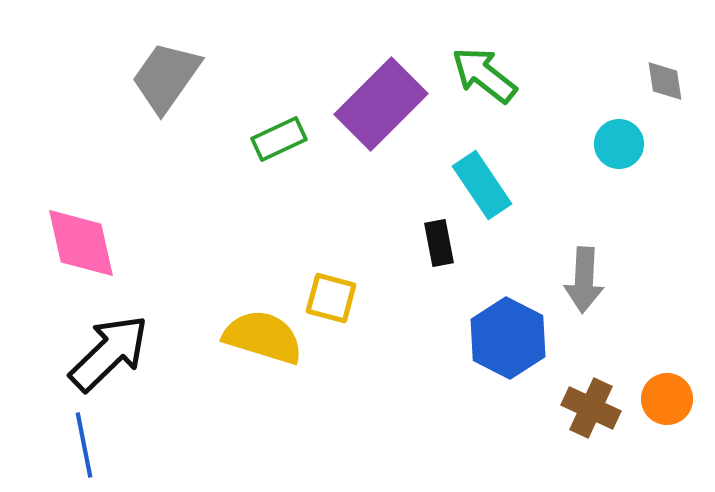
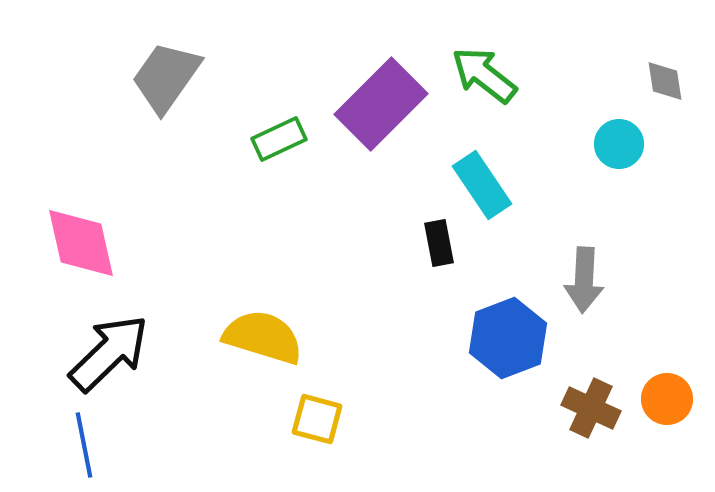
yellow square: moved 14 px left, 121 px down
blue hexagon: rotated 12 degrees clockwise
